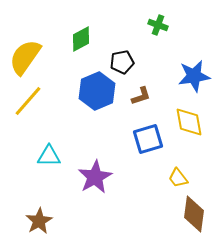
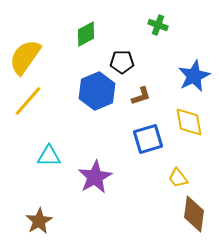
green diamond: moved 5 px right, 5 px up
black pentagon: rotated 10 degrees clockwise
blue star: rotated 16 degrees counterclockwise
